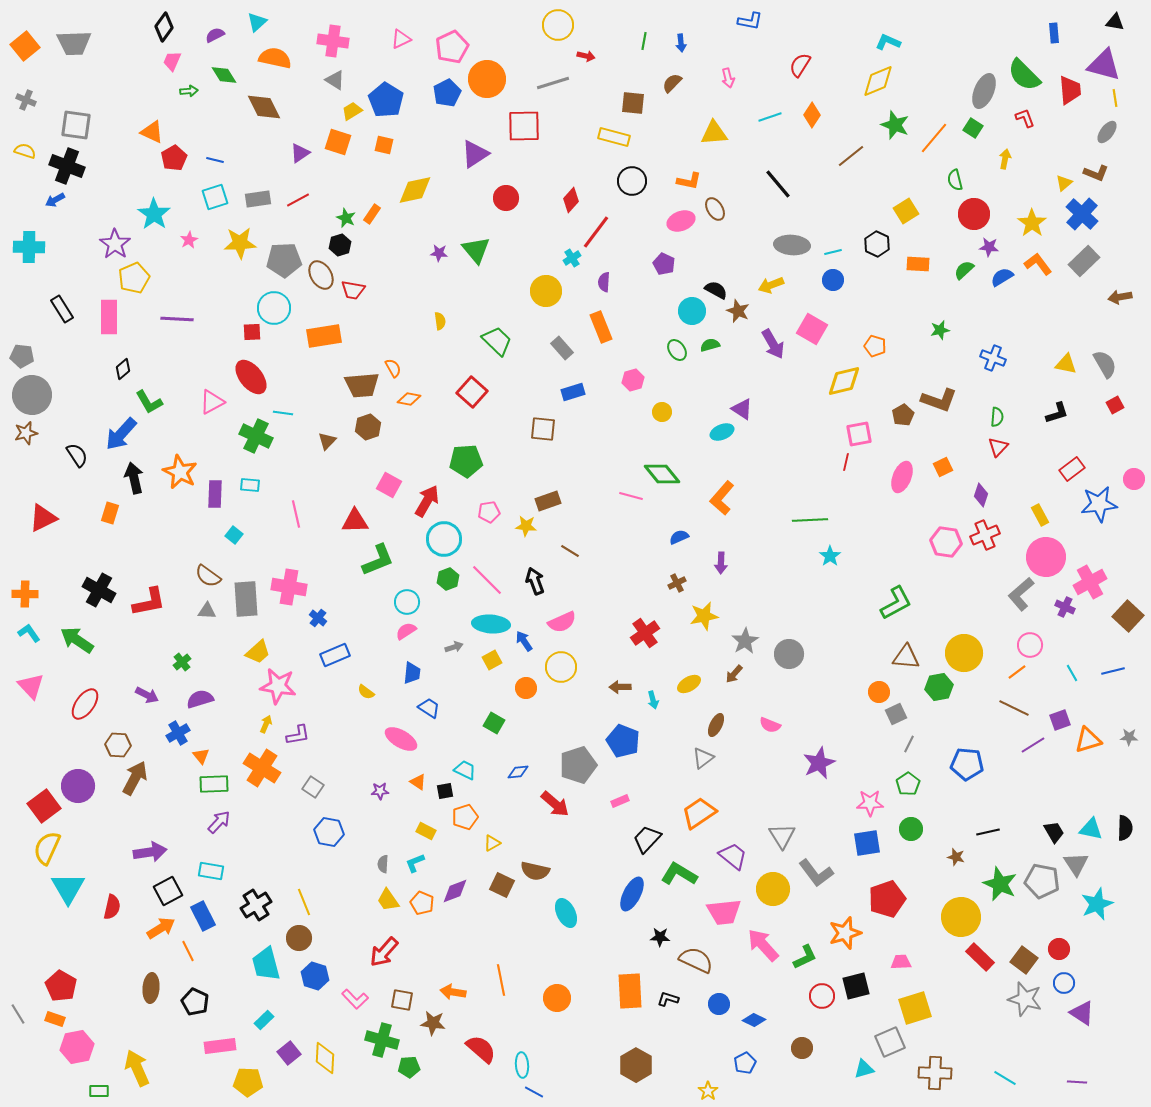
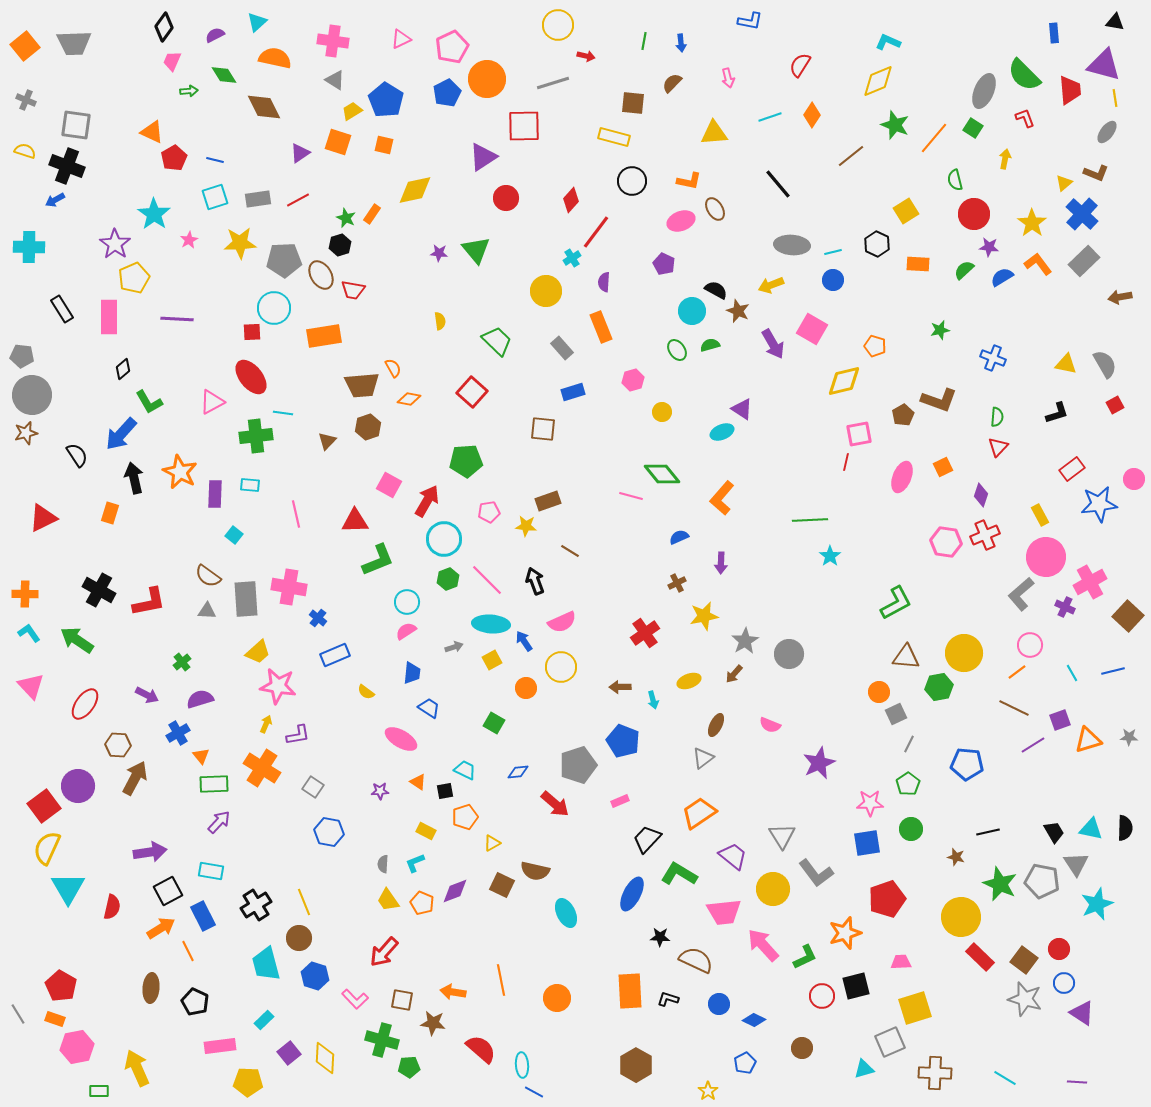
purple triangle at (475, 154): moved 8 px right, 3 px down
green cross at (256, 436): rotated 32 degrees counterclockwise
yellow ellipse at (689, 684): moved 3 px up; rotated 10 degrees clockwise
